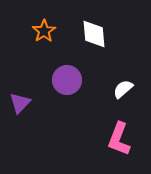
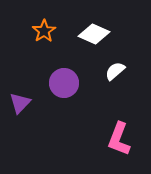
white diamond: rotated 60 degrees counterclockwise
purple circle: moved 3 px left, 3 px down
white semicircle: moved 8 px left, 18 px up
